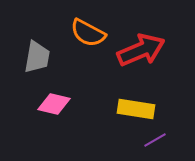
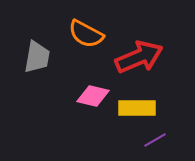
orange semicircle: moved 2 px left, 1 px down
red arrow: moved 2 px left, 7 px down
pink diamond: moved 39 px right, 8 px up
yellow rectangle: moved 1 px right, 1 px up; rotated 9 degrees counterclockwise
